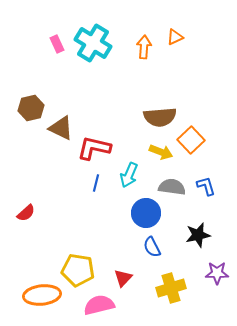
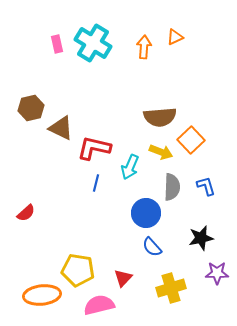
pink rectangle: rotated 12 degrees clockwise
cyan arrow: moved 1 px right, 8 px up
gray semicircle: rotated 84 degrees clockwise
black star: moved 3 px right, 3 px down
blue semicircle: rotated 15 degrees counterclockwise
